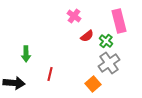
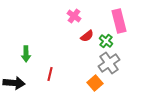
orange square: moved 2 px right, 1 px up
